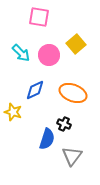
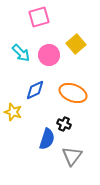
pink square: rotated 25 degrees counterclockwise
